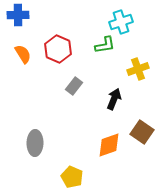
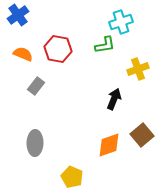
blue cross: rotated 35 degrees counterclockwise
red hexagon: rotated 12 degrees counterclockwise
orange semicircle: rotated 36 degrees counterclockwise
gray rectangle: moved 38 px left
brown square: moved 3 px down; rotated 15 degrees clockwise
